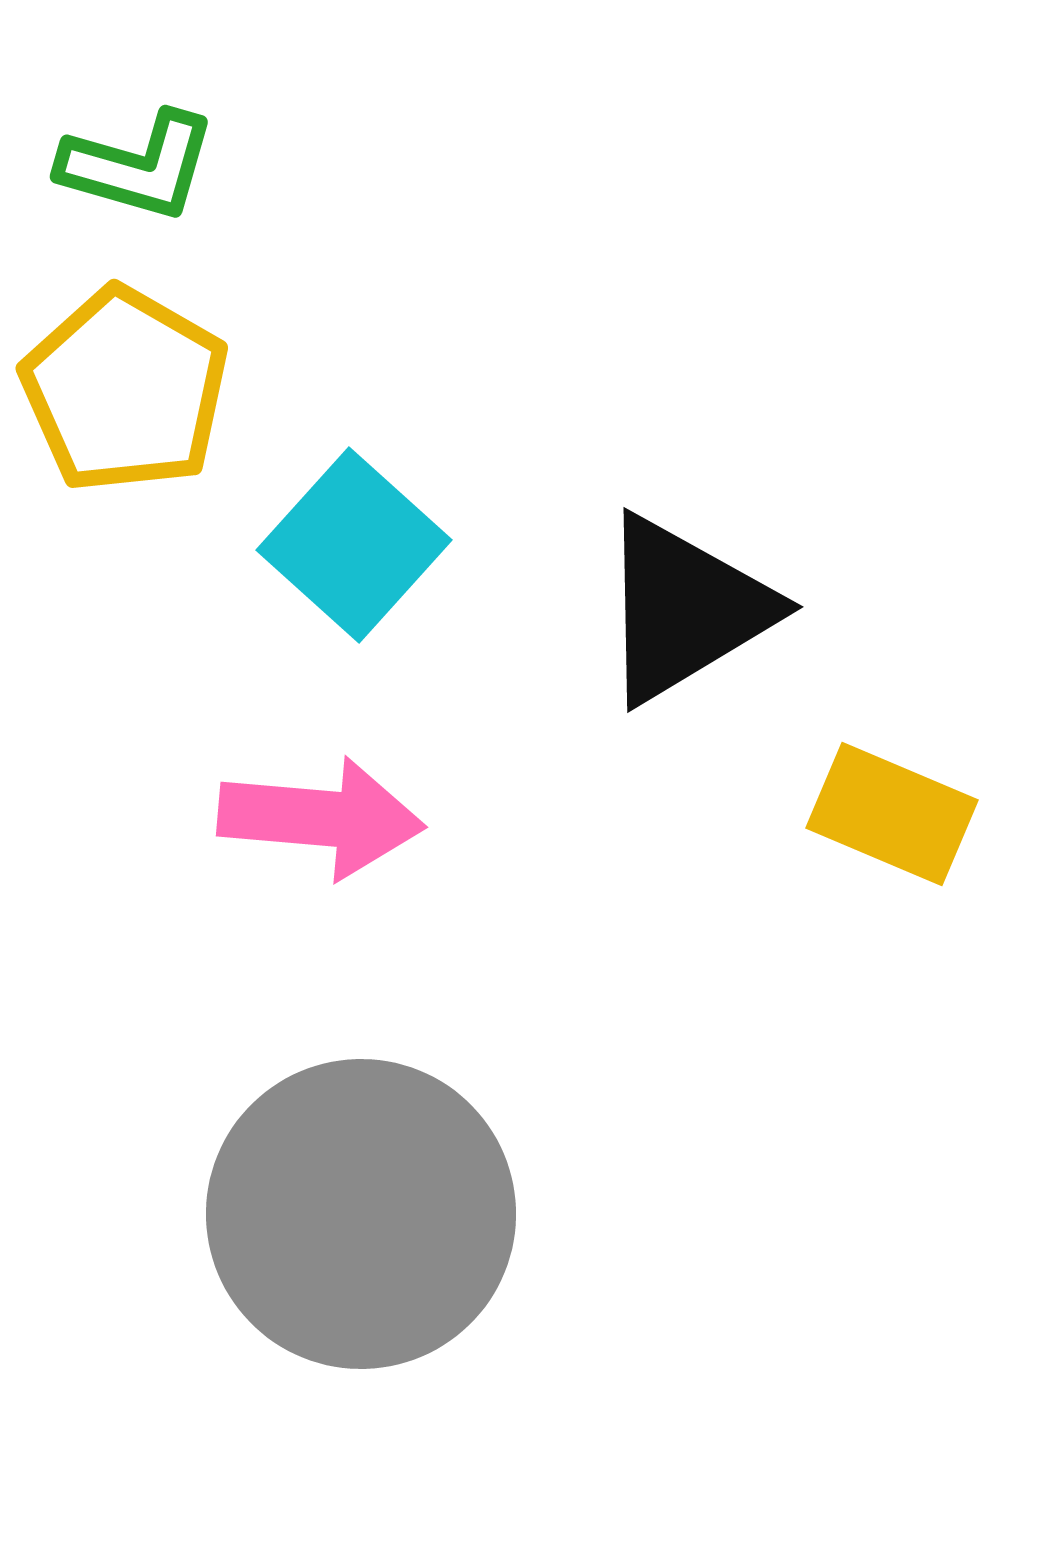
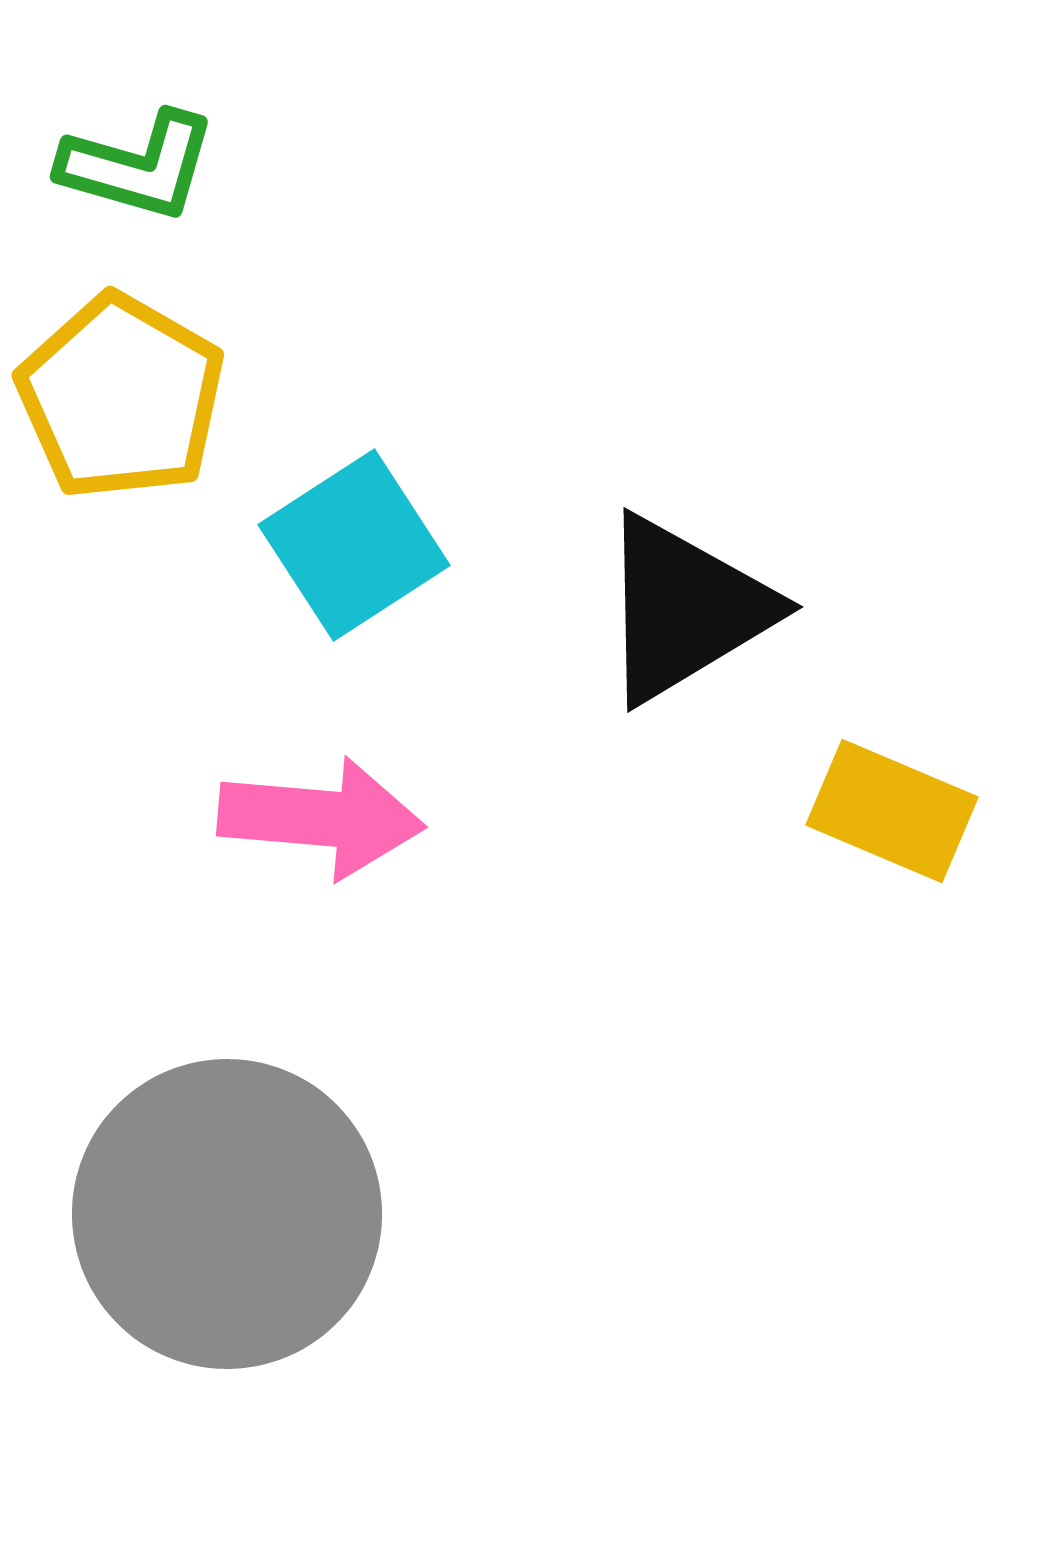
yellow pentagon: moved 4 px left, 7 px down
cyan square: rotated 15 degrees clockwise
yellow rectangle: moved 3 px up
gray circle: moved 134 px left
